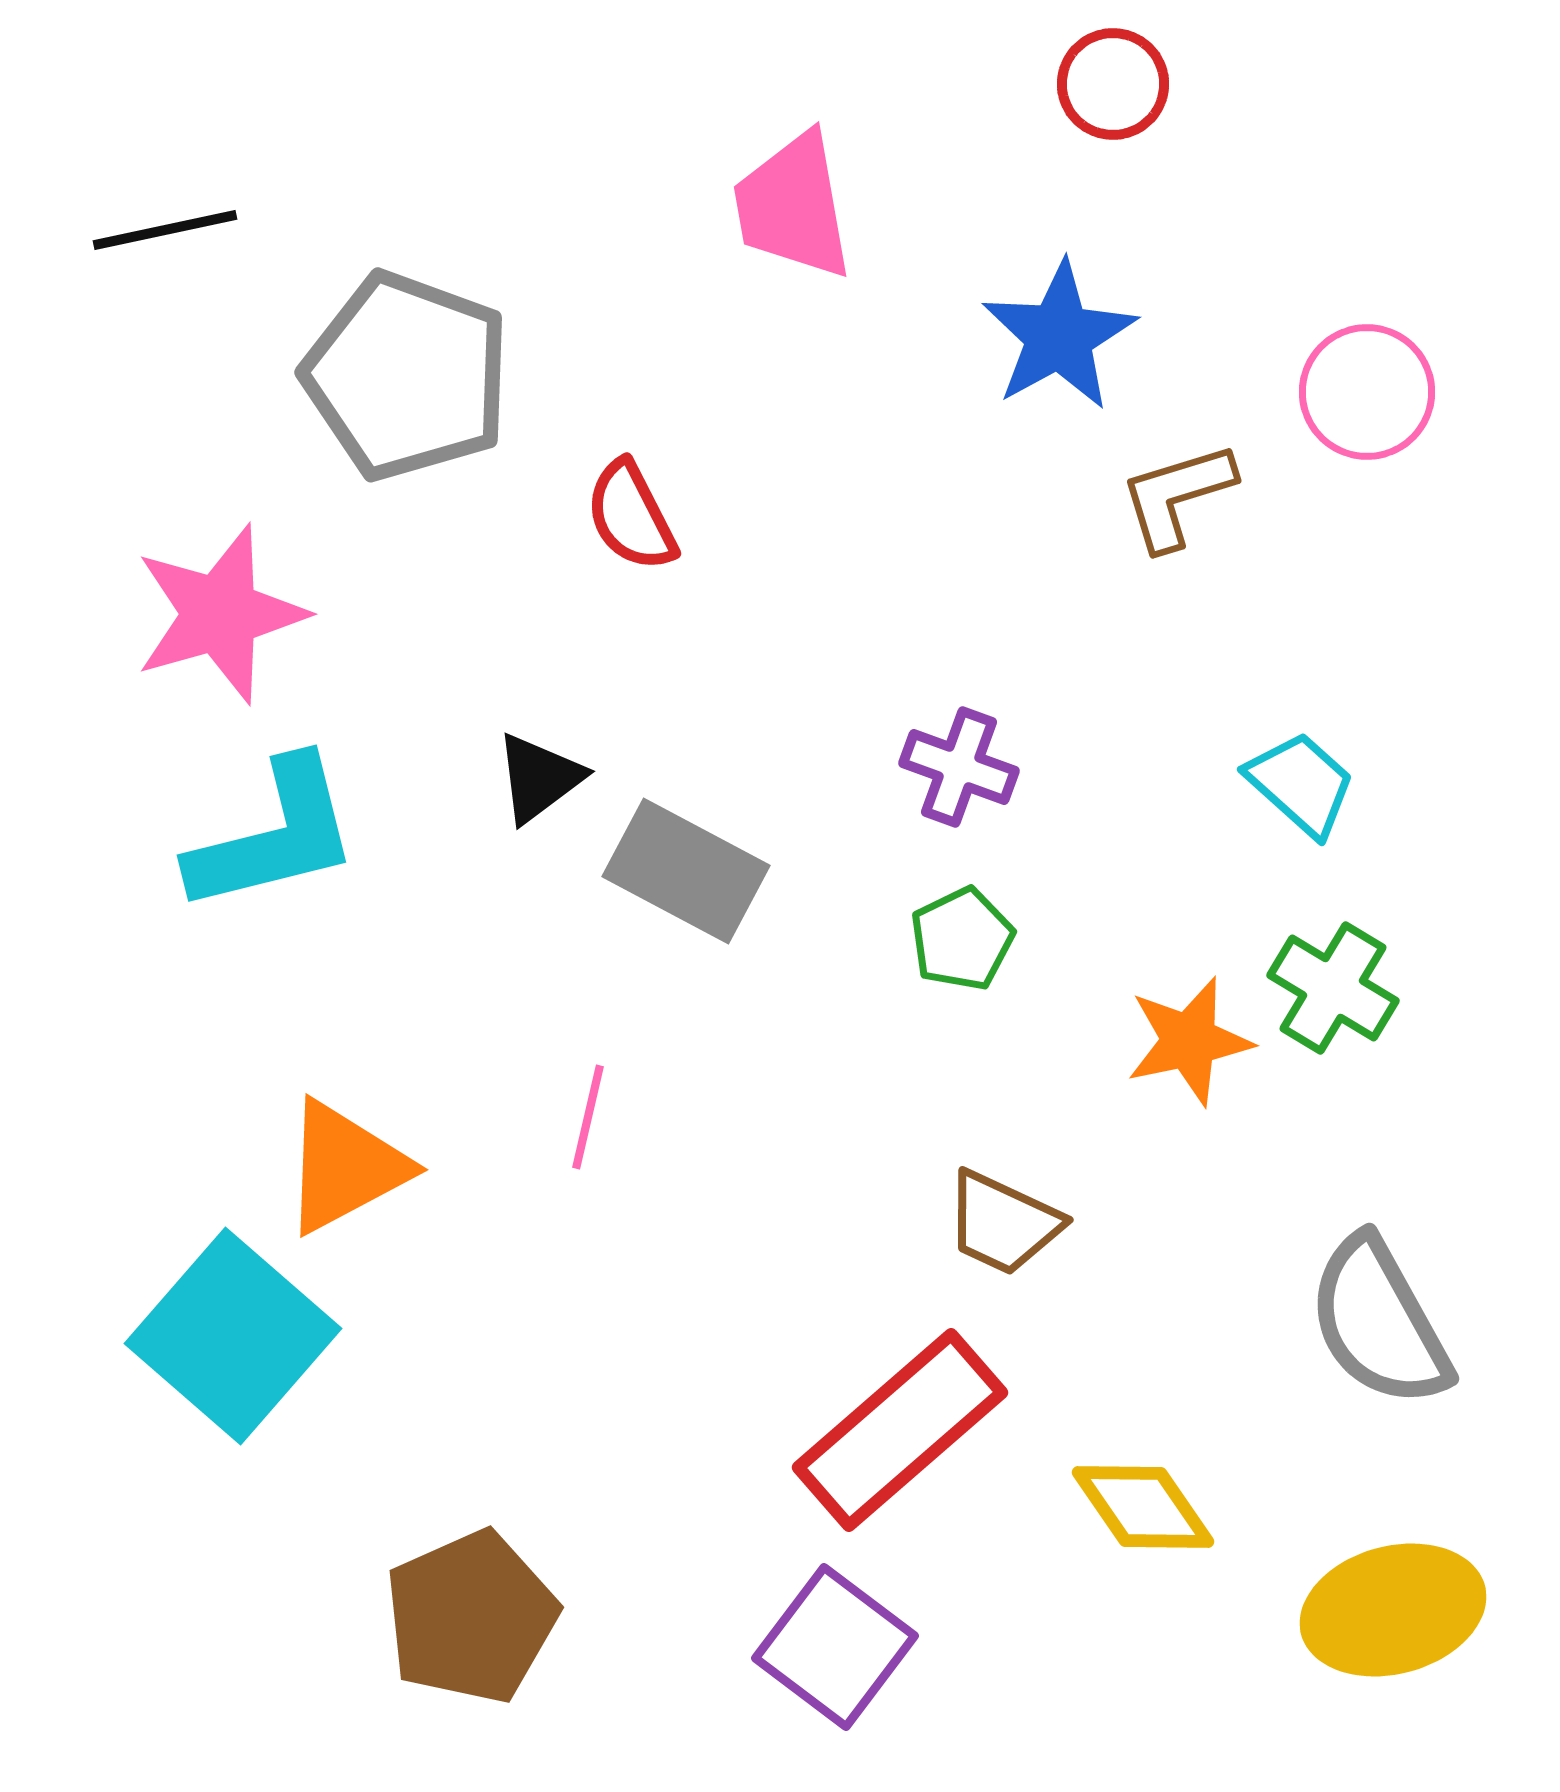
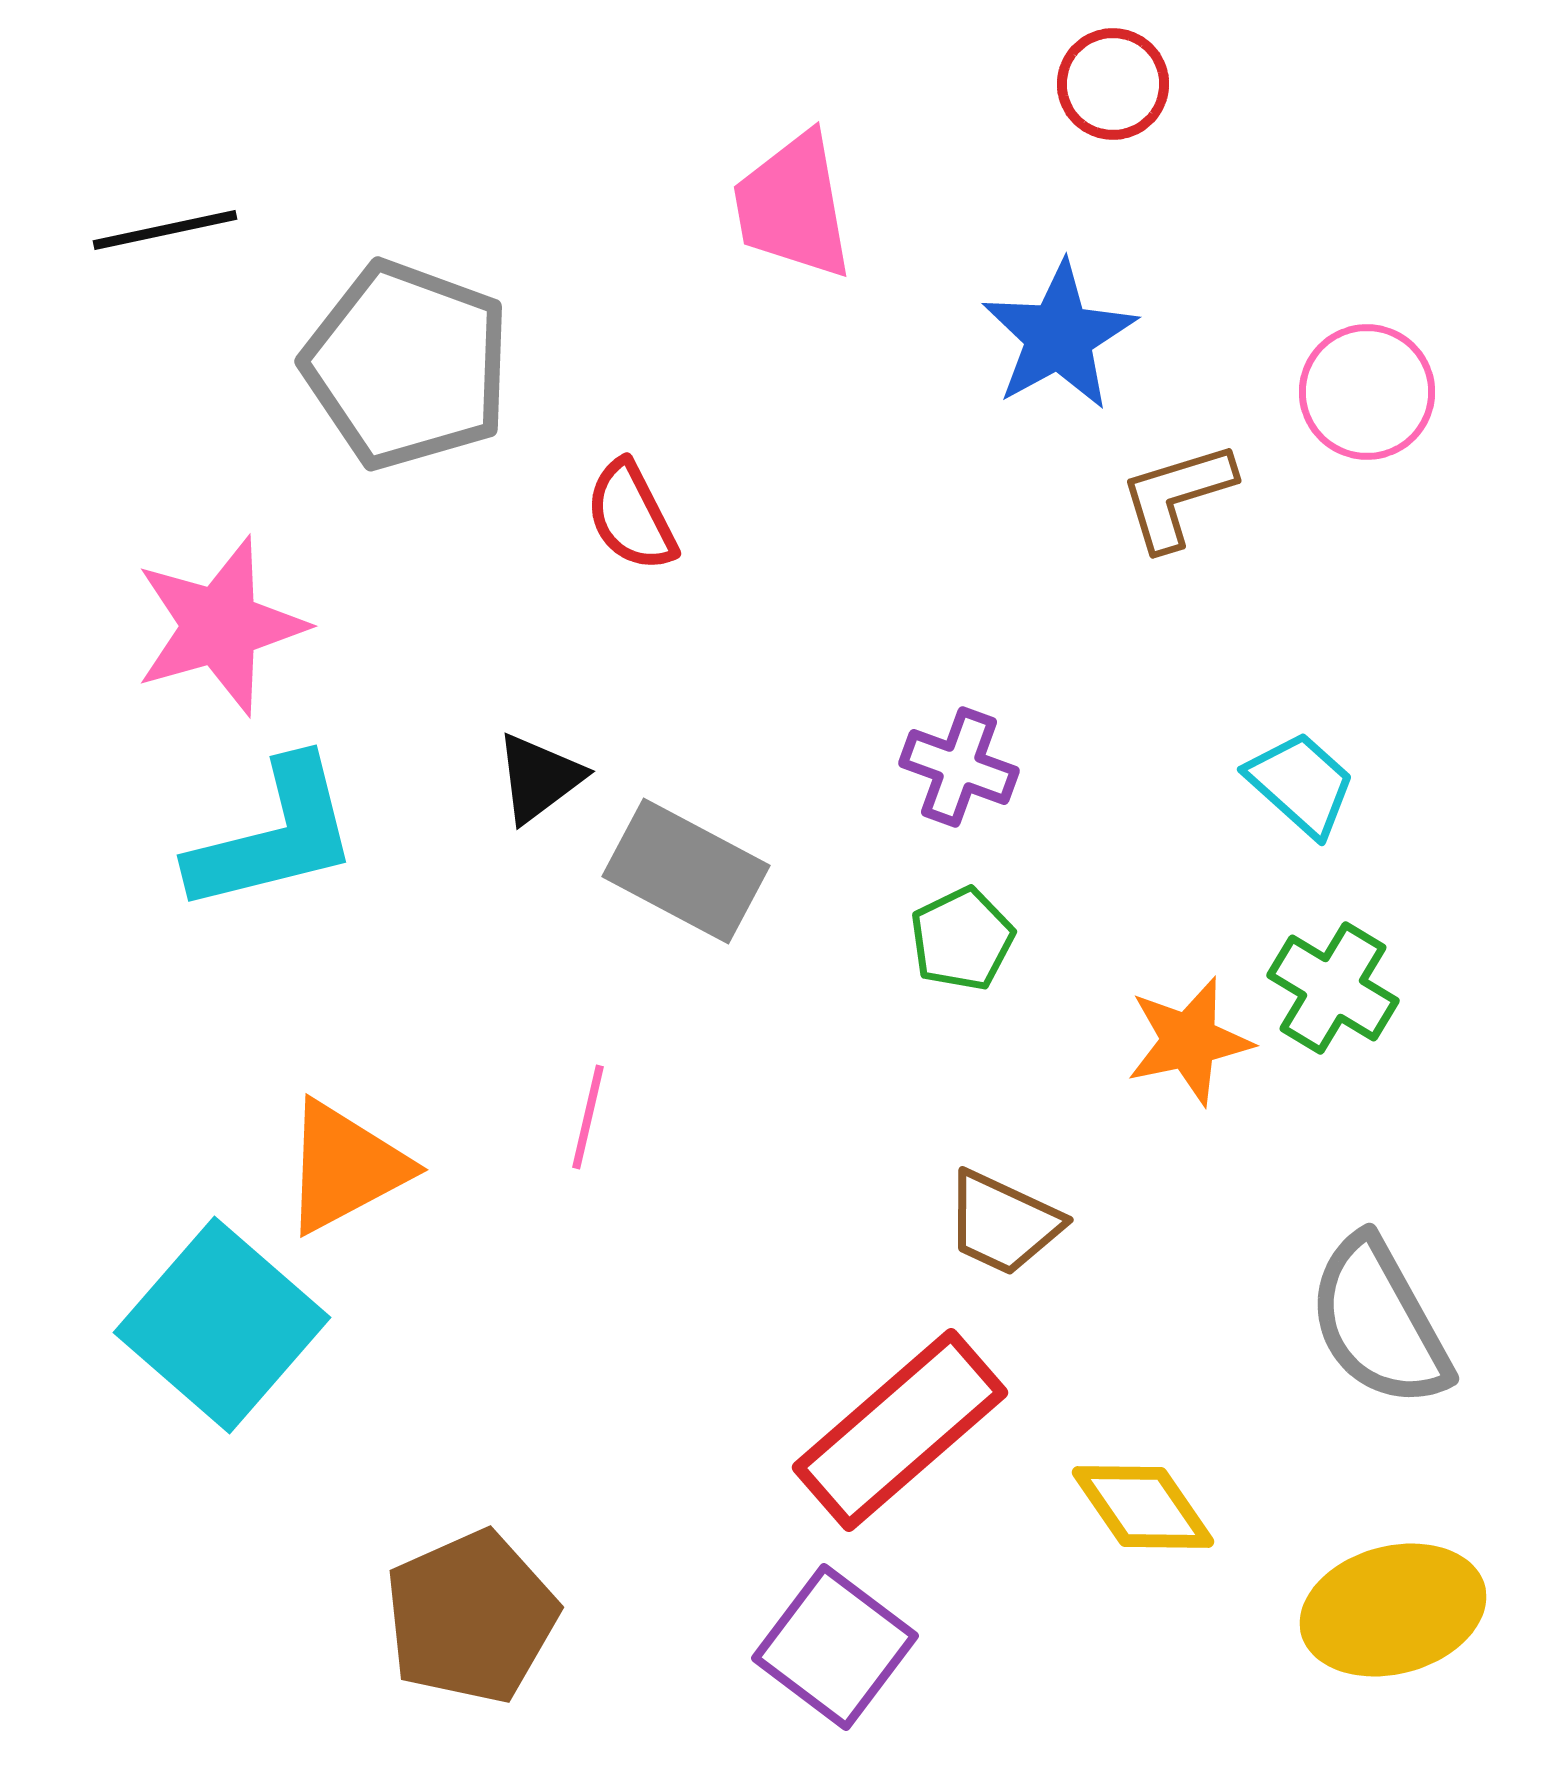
gray pentagon: moved 11 px up
pink star: moved 12 px down
cyan square: moved 11 px left, 11 px up
